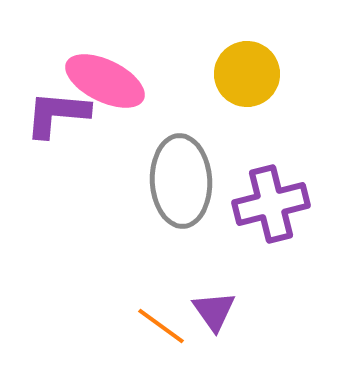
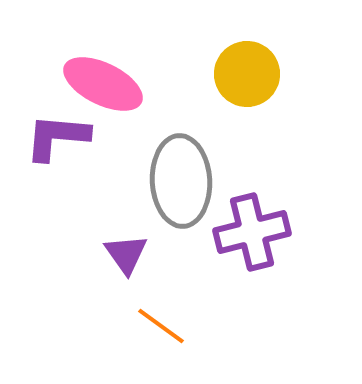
pink ellipse: moved 2 px left, 3 px down
purple L-shape: moved 23 px down
purple cross: moved 19 px left, 28 px down
purple triangle: moved 88 px left, 57 px up
